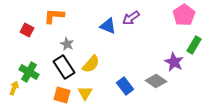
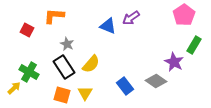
yellow arrow: rotated 24 degrees clockwise
